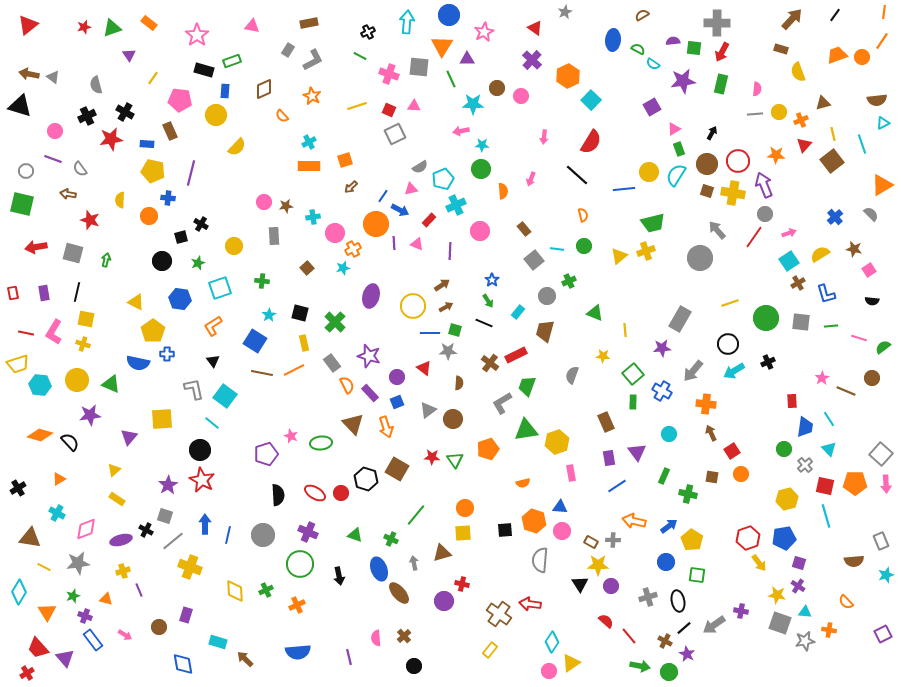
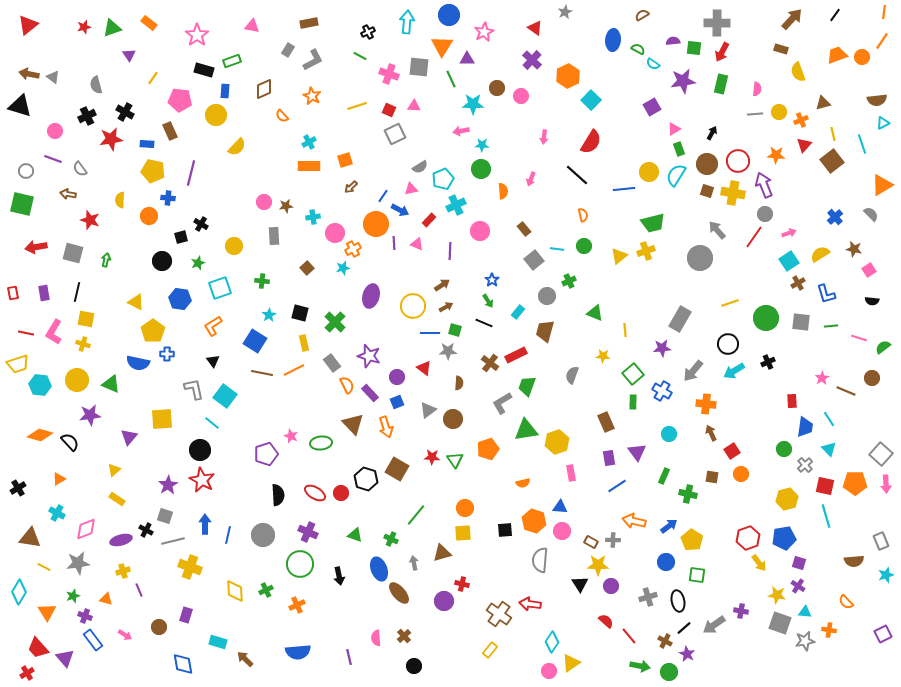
gray line at (173, 541): rotated 25 degrees clockwise
